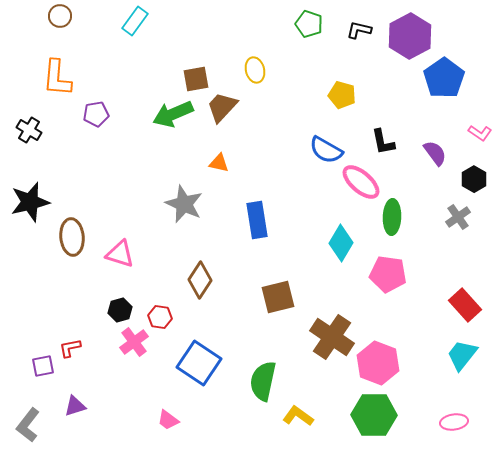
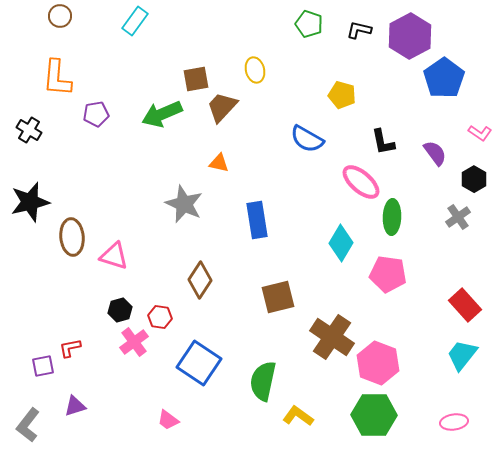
green arrow at (173, 114): moved 11 px left
blue semicircle at (326, 150): moved 19 px left, 11 px up
pink triangle at (120, 254): moved 6 px left, 2 px down
